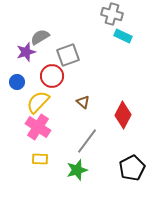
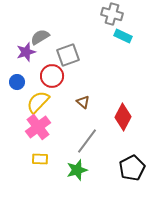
red diamond: moved 2 px down
pink cross: rotated 20 degrees clockwise
